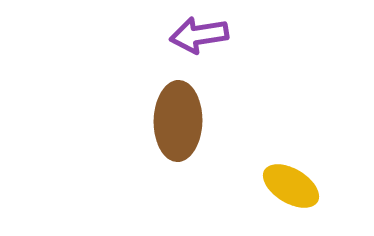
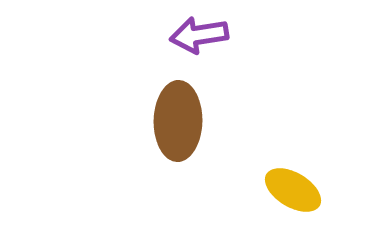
yellow ellipse: moved 2 px right, 4 px down
